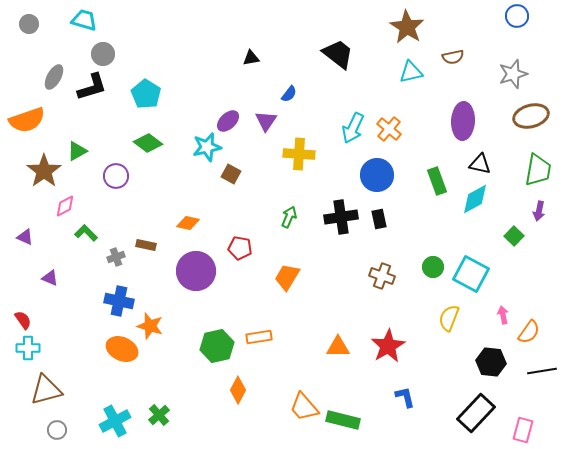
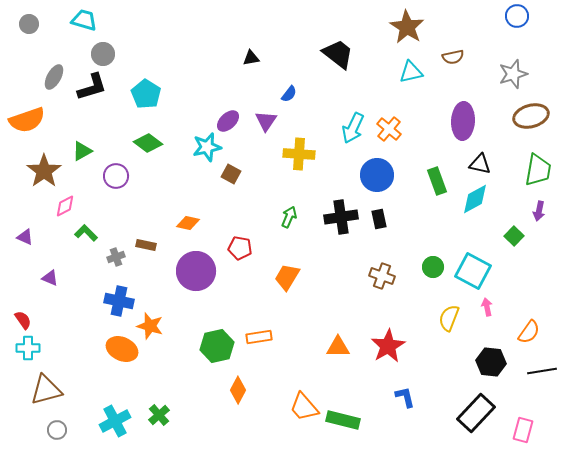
green triangle at (77, 151): moved 5 px right
cyan square at (471, 274): moved 2 px right, 3 px up
pink arrow at (503, 315): moved 16 px left, 8 px up
